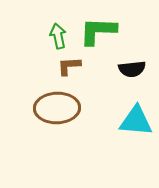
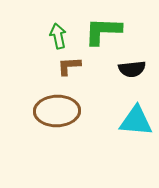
green L-shape: moved 5 px right
brown ellipse: moved 3 px down
